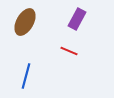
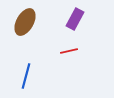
purple rectangle: moved 2 px left
red line: rotated 36 degrees counterclockwise
